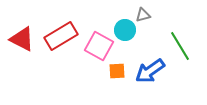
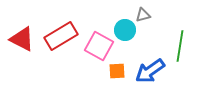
green line: rotated 40 degrees clockwise
